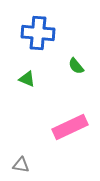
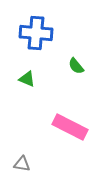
blue cross: moved 2 px left
pink rectangle: rotated 52 degrees clockwise
gray triangle: moved 1 px right, 1 px up
